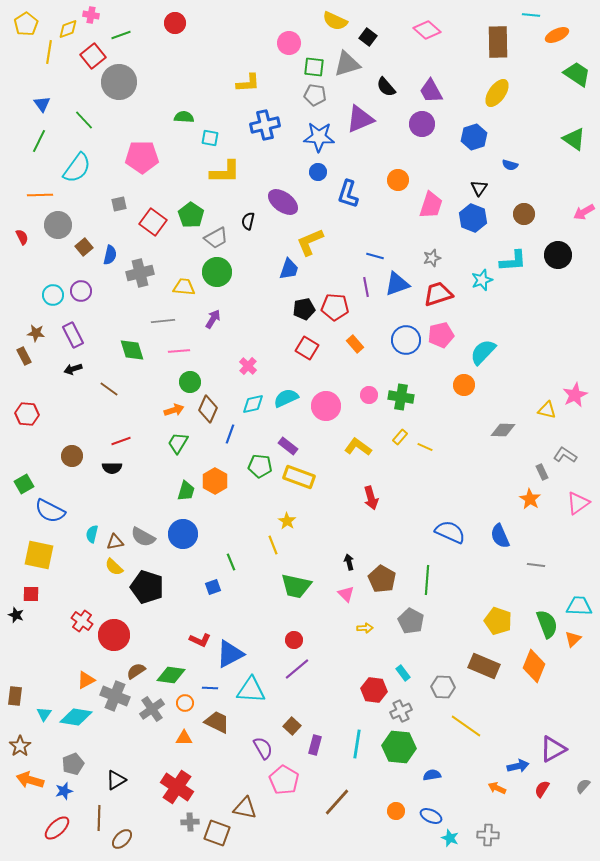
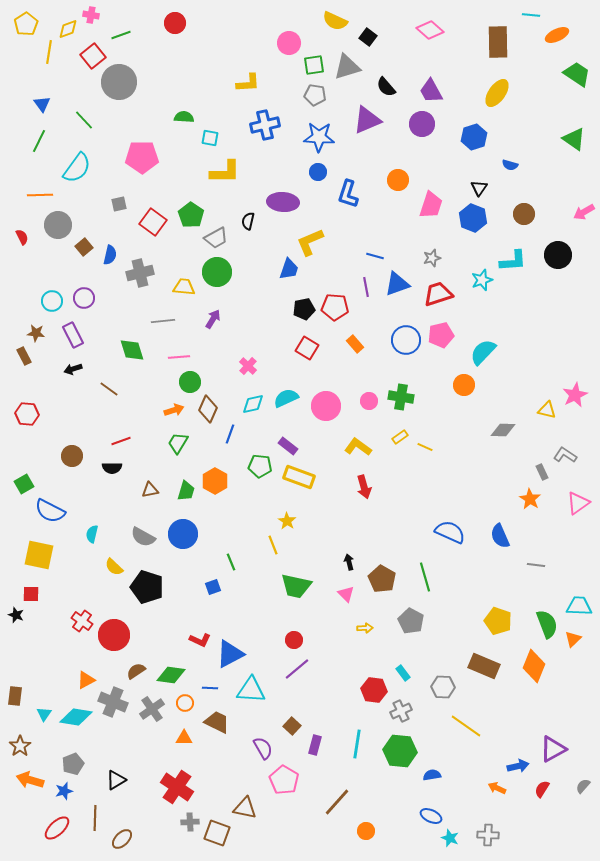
pink diamond at (427, 30): moved 3 px right
gray triangle at (347, 64): moved 3 px down
green square at (314, 67): moved 2 px up; rotated 15 degrees counterclockwise
purple triangle at (360, 119): moved 7 px right, 1 px down
purple ellipse at (283, 202): rotated 32 degrees counterclockwise
purple circle at (81, 291): moved 3 px right, 7 px down
cyan circle at (53, 295): moved 1 px left, 6 px down
pink line at (179, 351): moved 6 px down
pink circle at (369, 395): moved 6 px down
yellow rectangle at (400, 437): rotated 14 degrees clockwise
red arrow at (371, 498): moved 7 px left, 11 px up
brown triangle at (115, 542): moved 35 px right, 52 px up
green line at (427, 580): moved 2 px left, 3 px up; rotated 20 degrees counterclockwise
gray cross at (115, 696): moved 2 px left, 6 px down
green hexagon at (399, 747): moved 1 px right, 4 px down
orange circle at (396, 811): moved 30 px left, 20 px down
brown line at (99, 818): moved 4 px left
